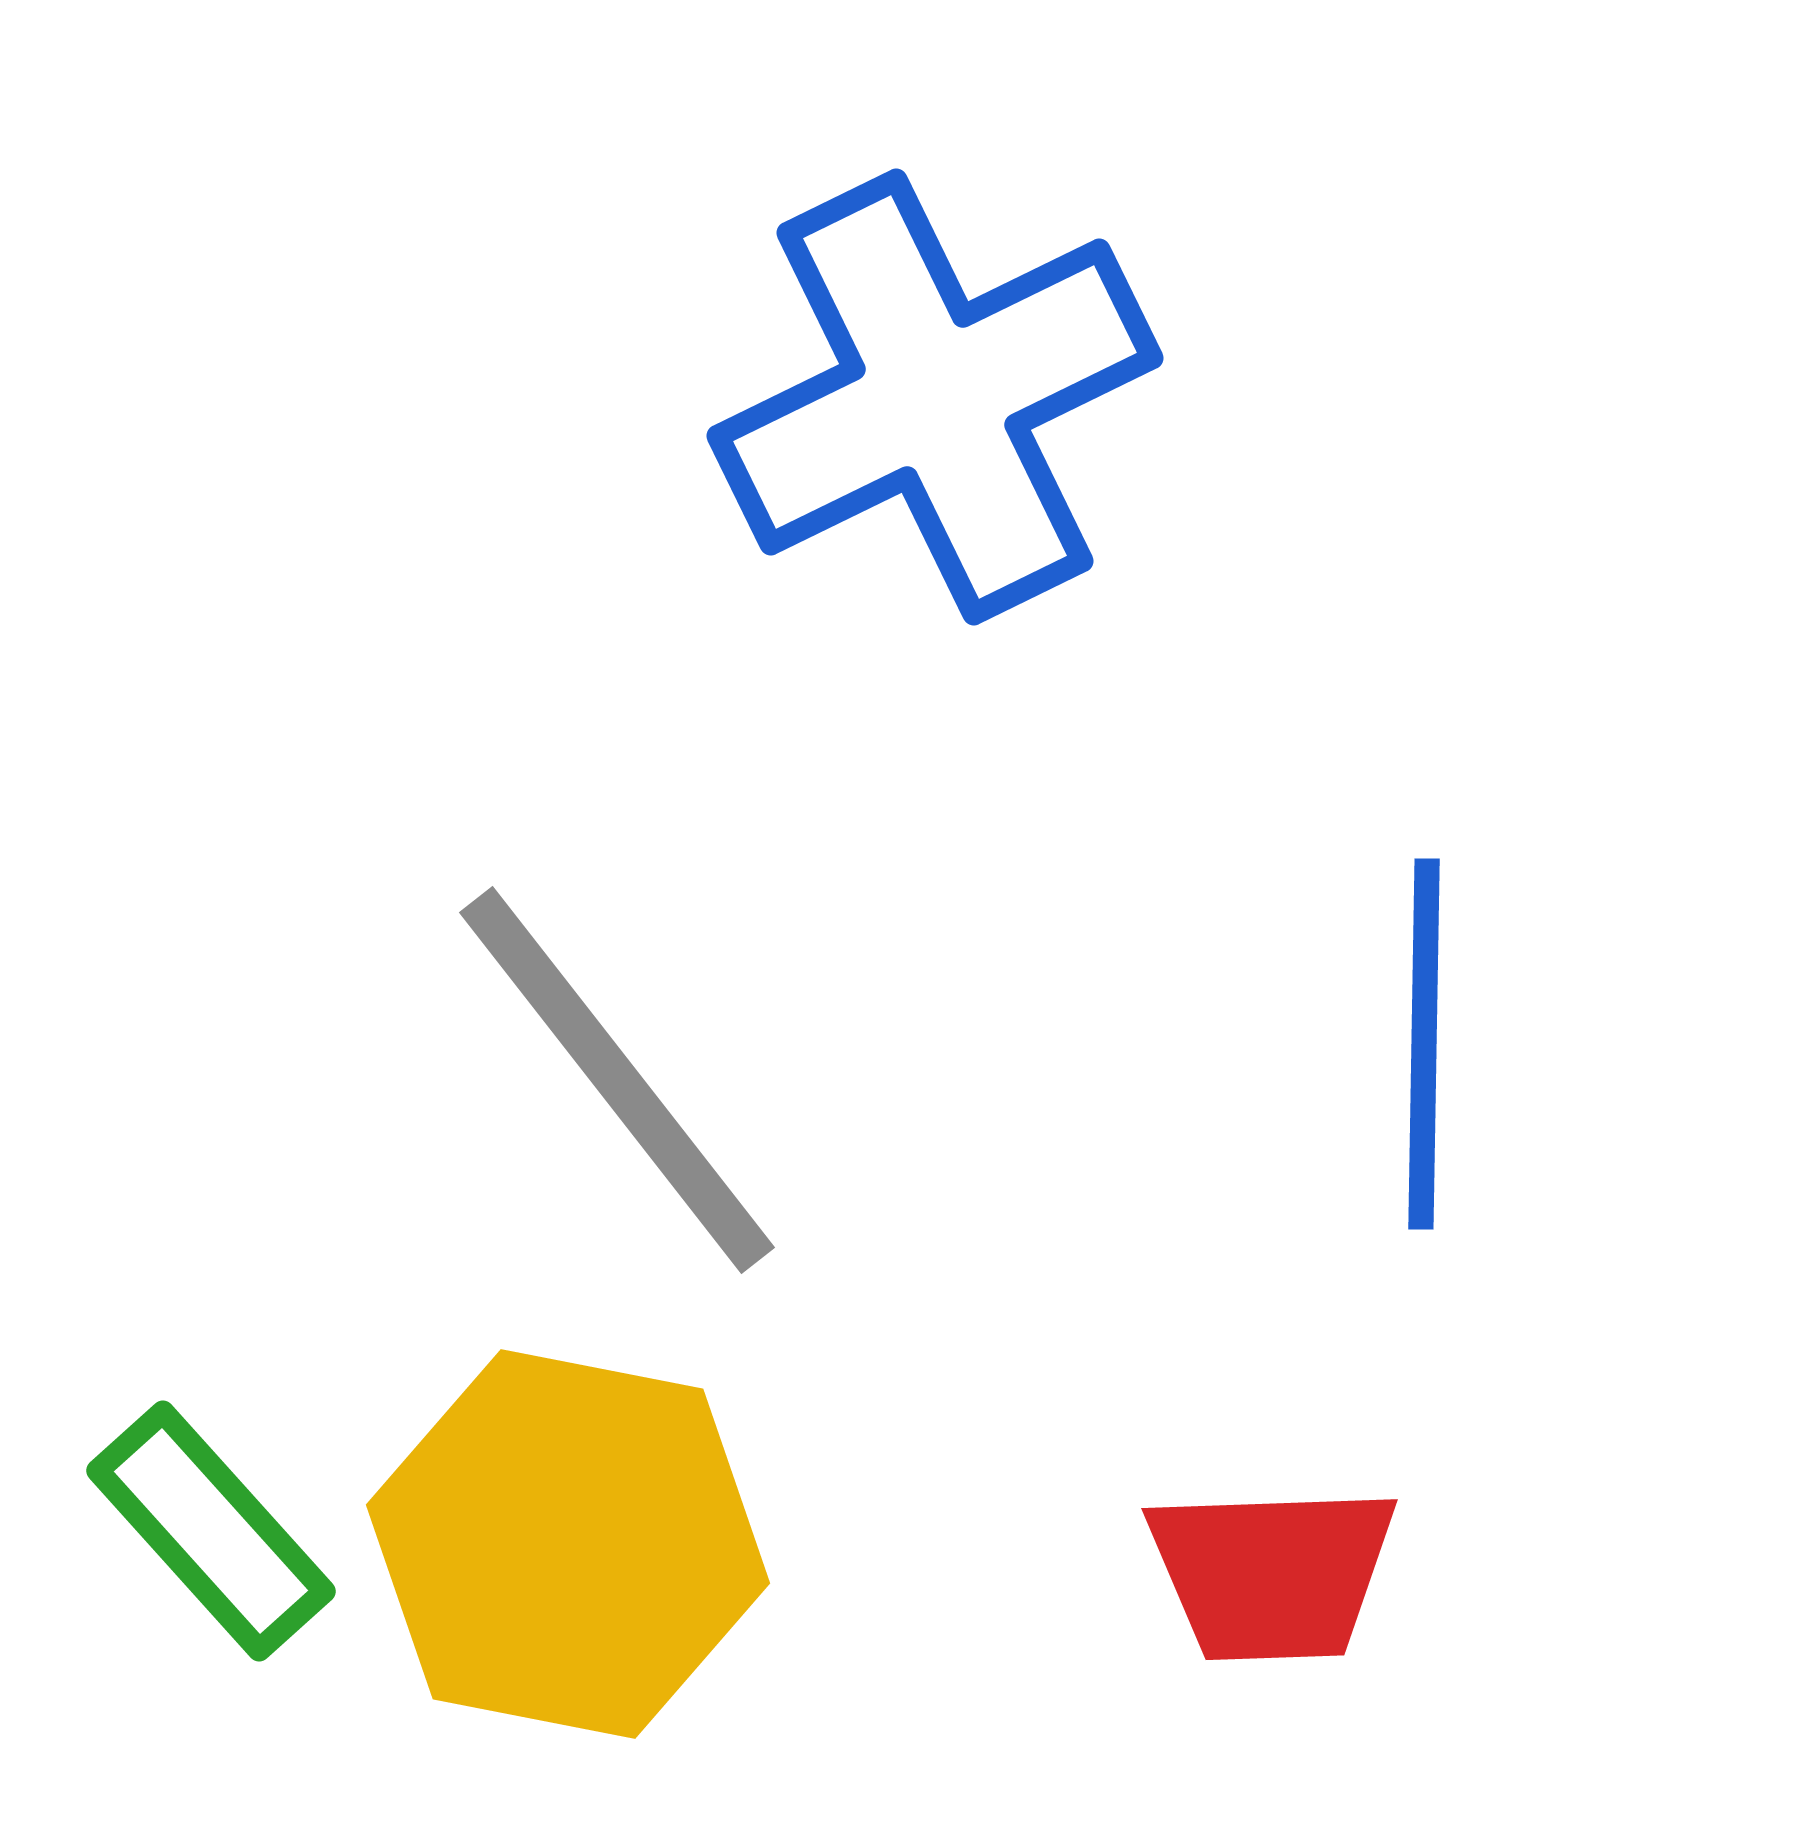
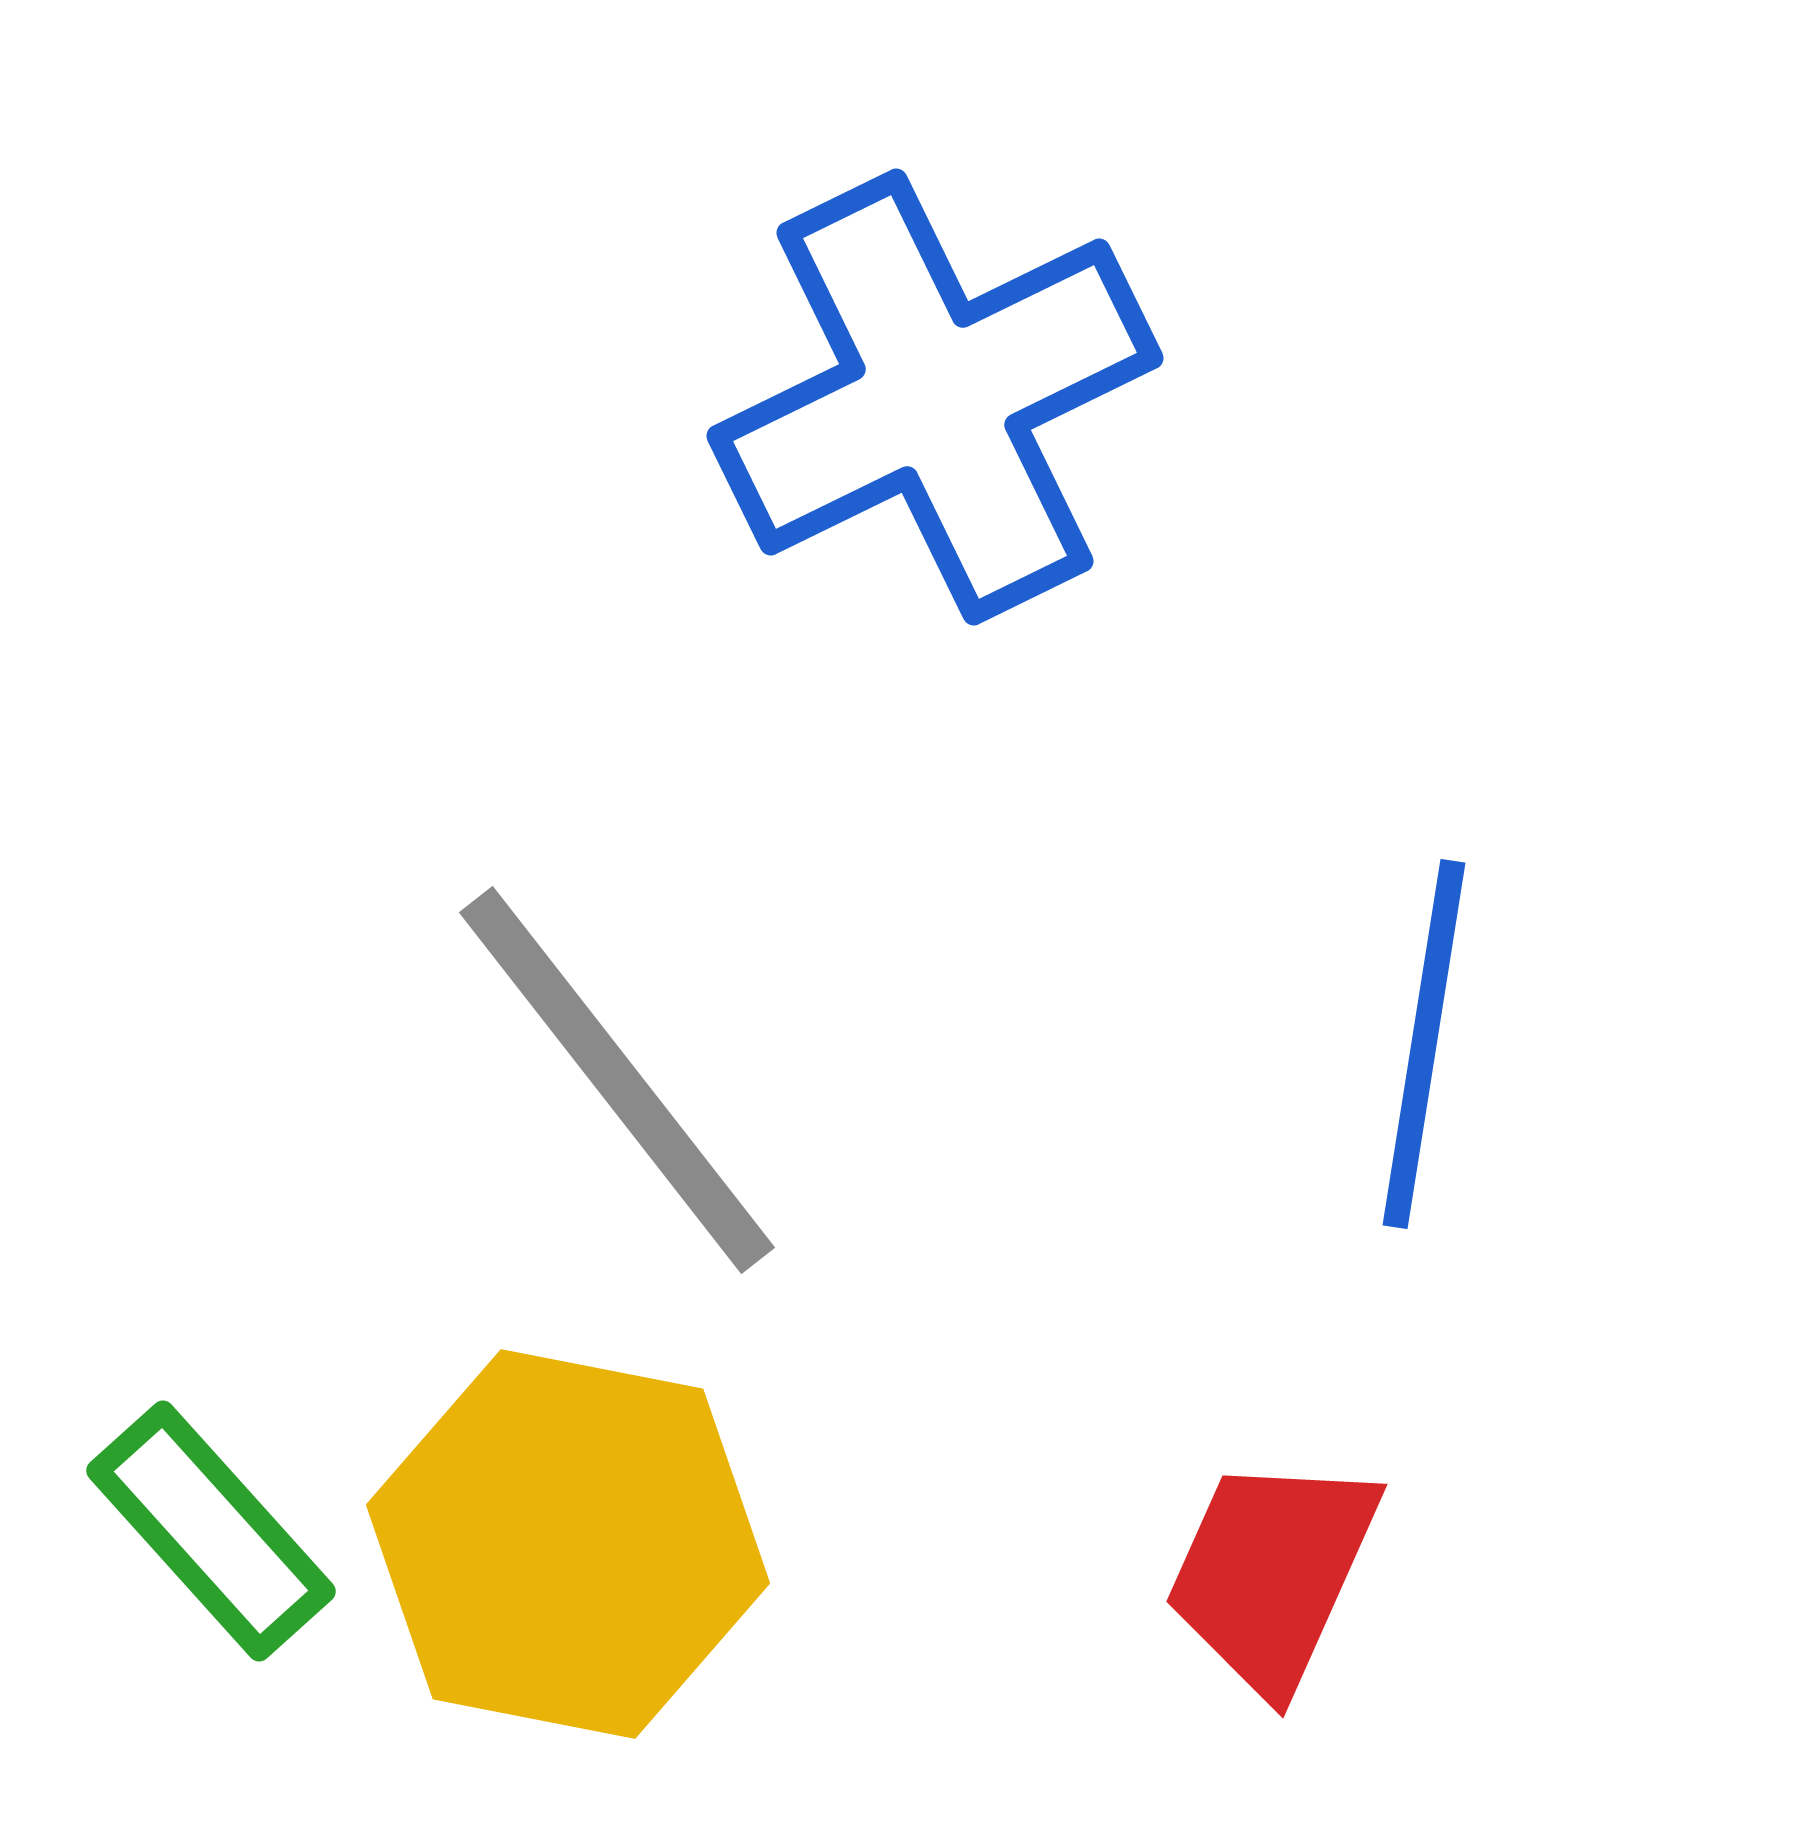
blue line: rotated 8 degrees clockwise
red trapezoid: rotated 116 degrees clockwise
